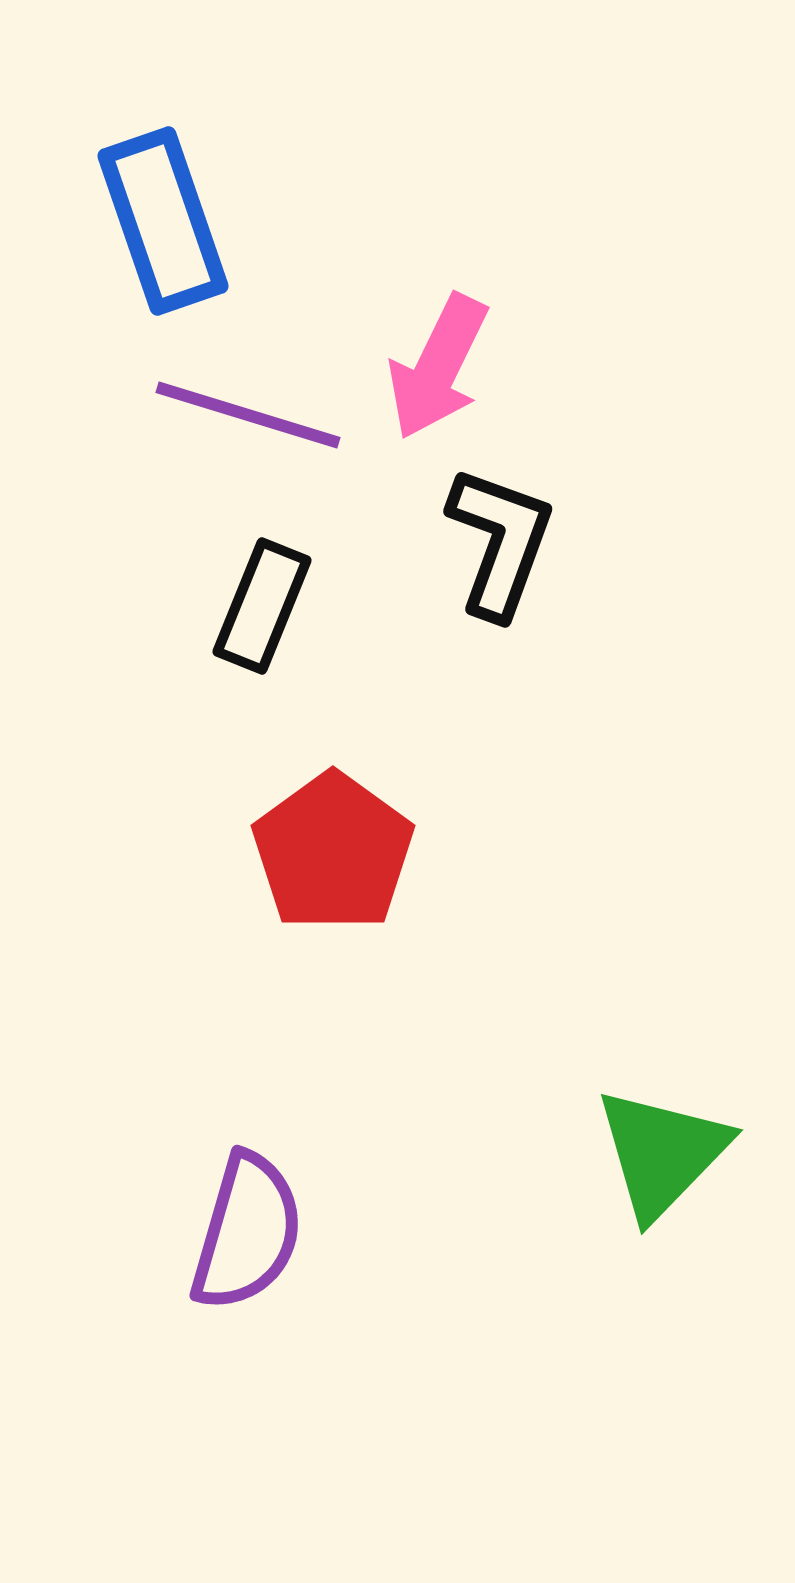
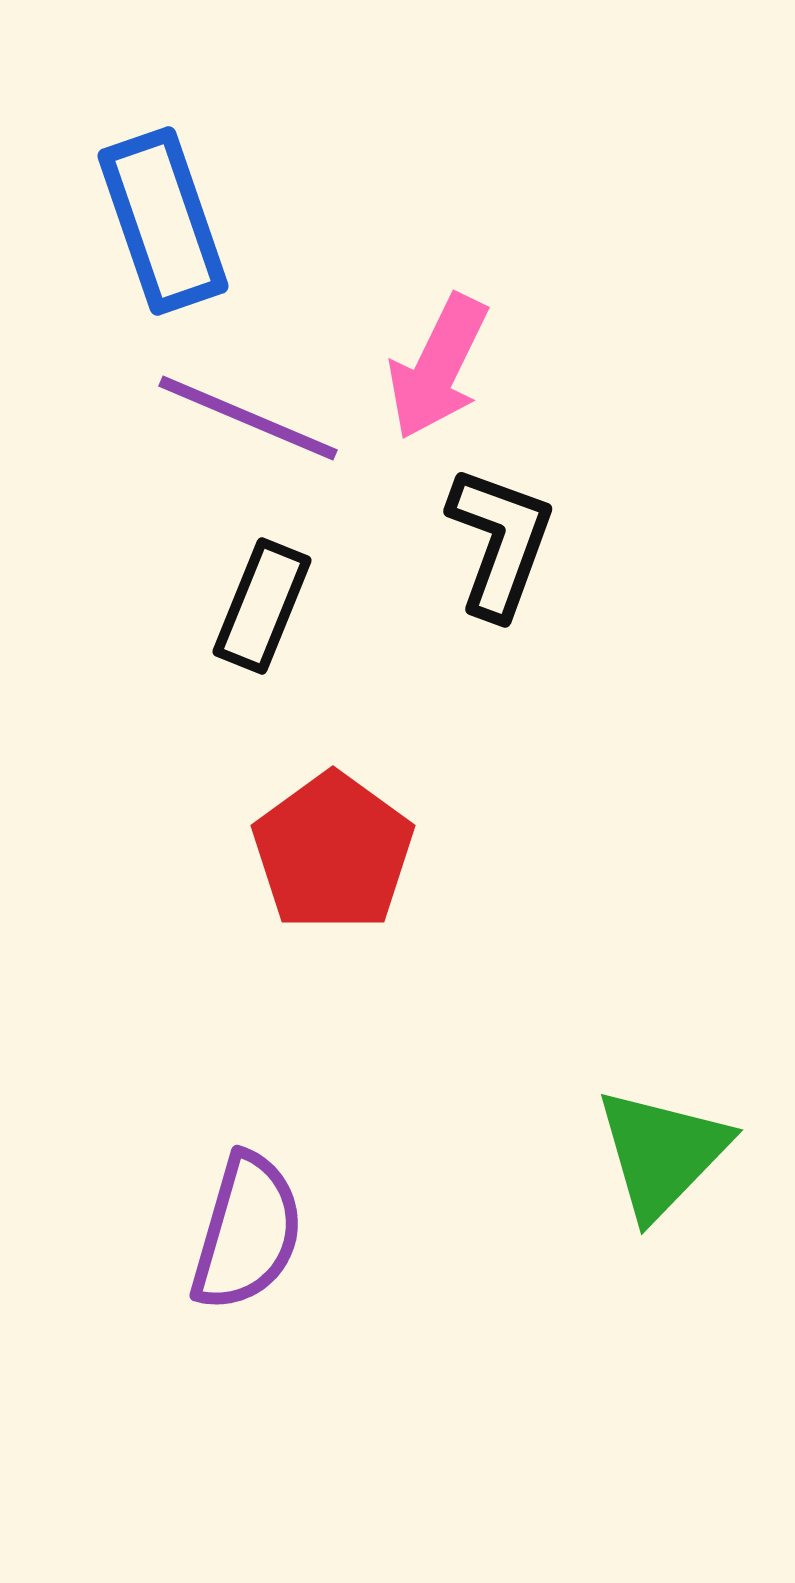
purple line: moved 3 px down; rotated 6 degrees clockwise
